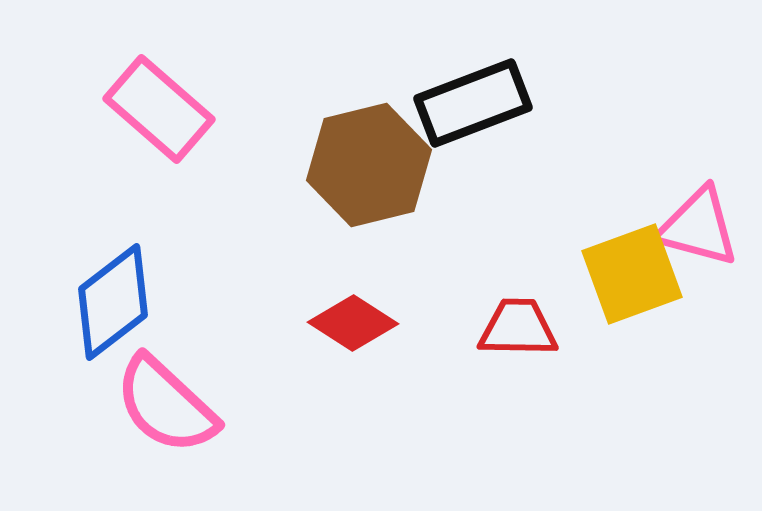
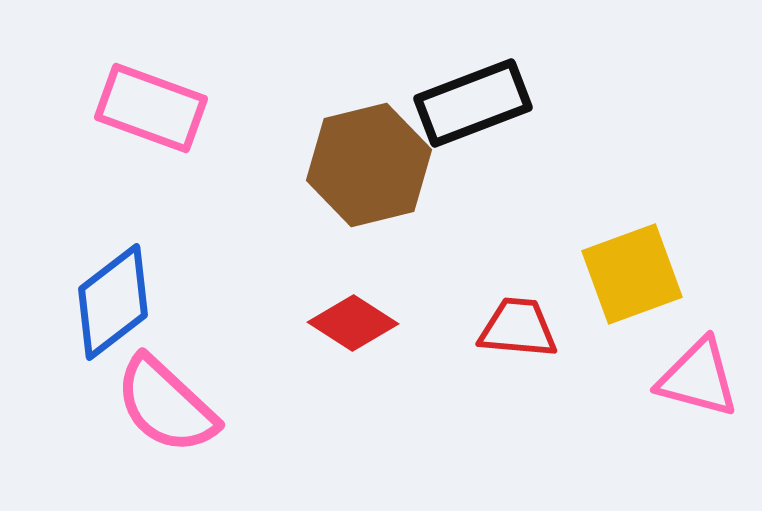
pink rectangle: moved 8 px left, 1 px up; rotated 21 degrees counterclockwise
pink triangle: moved 151 px down
red trapezoid: rotated 4 degrees clockwise
